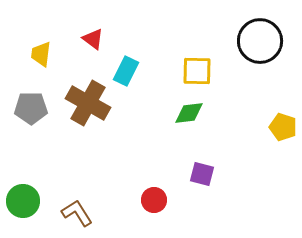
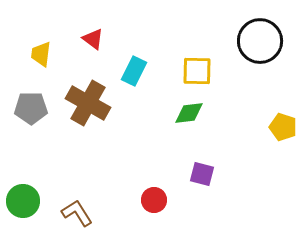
cyan rectangle: moved 8 px right
